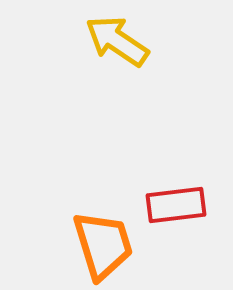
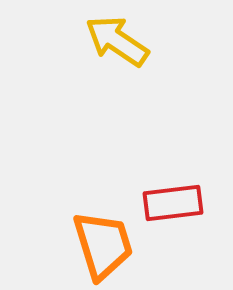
red rectangle: moved 3 px left, 2 px up
